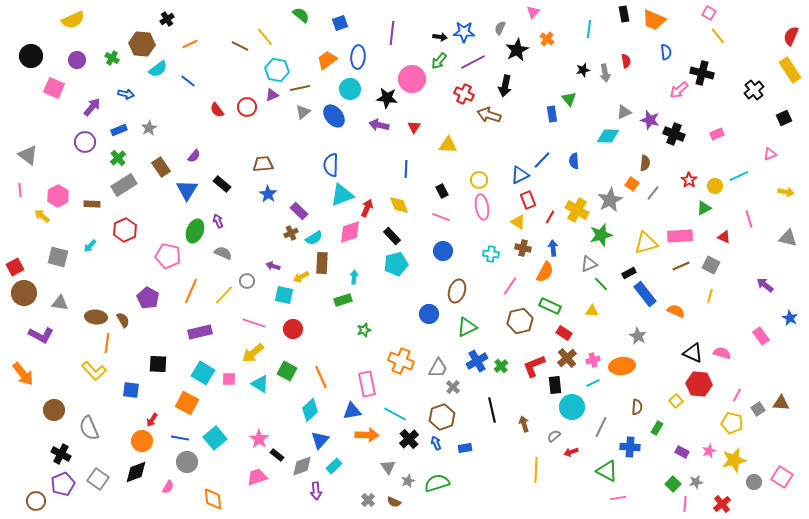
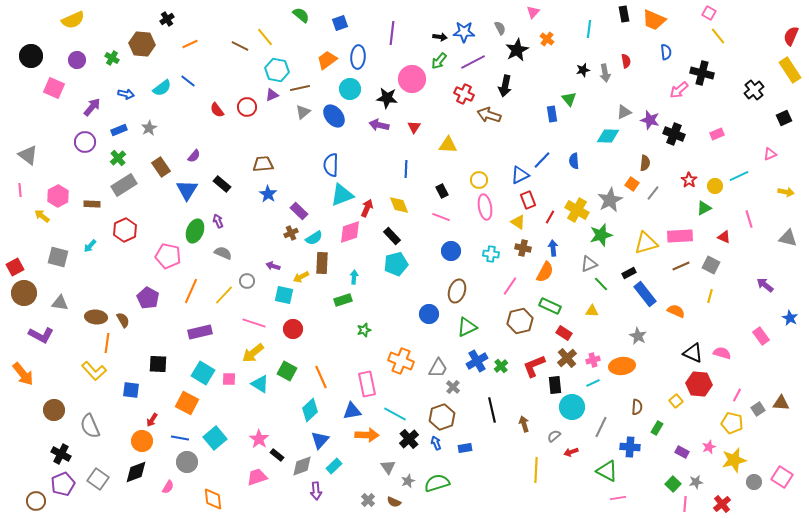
gray semicircle at (500, 28): rotated 128 degrees clockwise
cyan semicircle at (158, 69): moved 4 px right, 19 px down
pink ellipse at (482, 207): moved 3 px right
blue circle at (443, 251): moved 8 px right
gray semicircle at (89, 428): moved 1 px right, 2 px up
pink star at (709, 451): moved 4 px up
